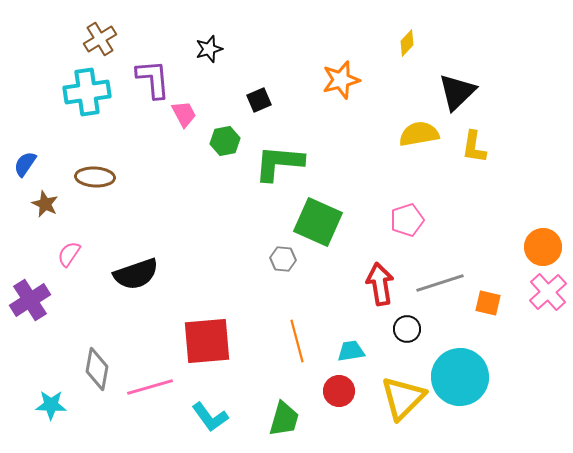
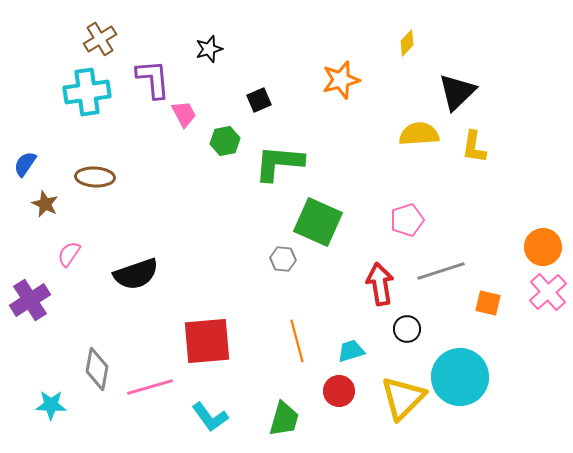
yellow semicircle: rotated 6 degrees clockwise
gray line: moved 1 px right, 12 px up
cyan trapezoid: rotated 8 degrees counterclockwise
